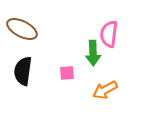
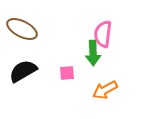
pink semicircle: moved 6 px left
black semicircle: rotated 52 degrees clockwise
